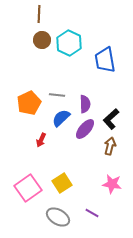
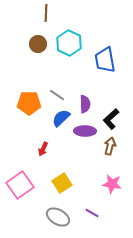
brown line: moved 7 px right, 1 px up
brown circle: moved 4 px left, 4 px down
gray line: rotated 28 degrees clockwise
orange pentagon: rotated 25 degrees clockwise
purple ellipse: moved 2 px down; rotated 50 degrees clockwise
red arrow: moved 2 px right, 9 px down
pink square: moved 8 px left, 3 px up
